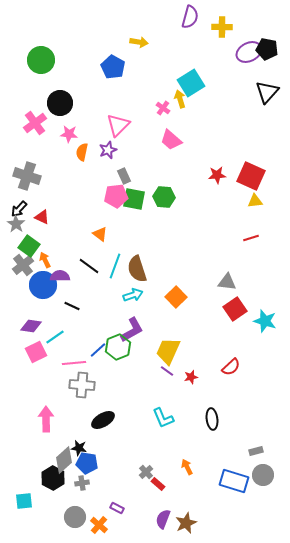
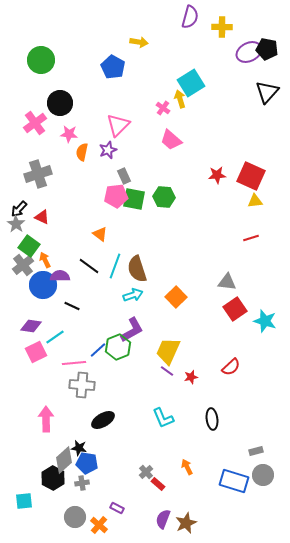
gray cross at (27, 176): moved 11 px right, 2 px up; rotated 36 degrees counterclockwise
